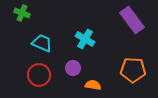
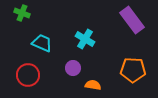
red circle: moved 11 px left
